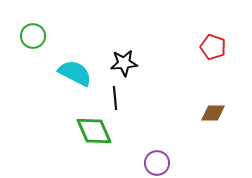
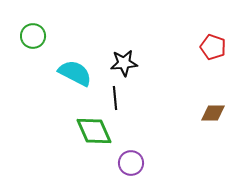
purple circle: moved 26 px left
